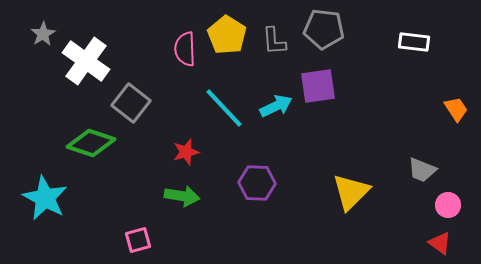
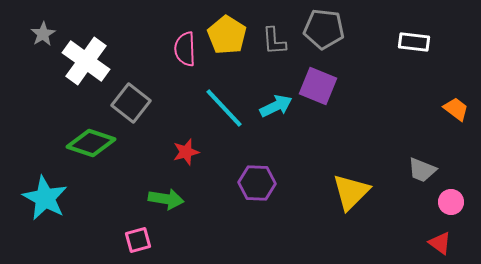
purple square: rotated 30 degrees clockwise
orange trapezoid: rotated 20 degrees counterclockwise
green arrow: moved 16 px left, 3 px down
pink circle: moved 3 px right, 3 px up
